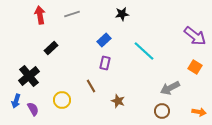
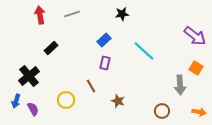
orange square: moved 1 px right, 1 px down
gray arrow: moved 10 px right, 3 px up; rotated 66 degrees counterclockwise
yellow circle: moved 4 px right
